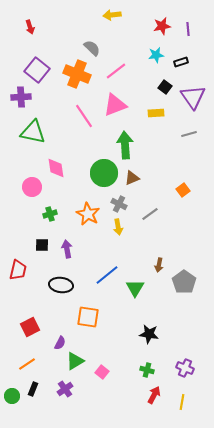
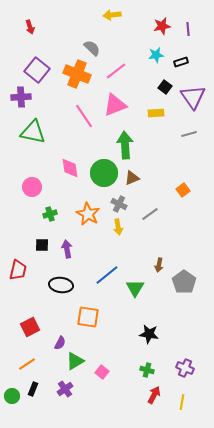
pink diamond at (56, 168): moved 14 px right
